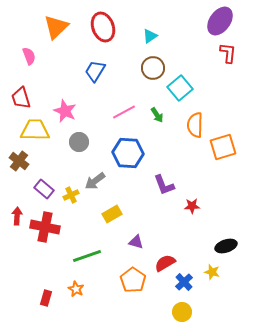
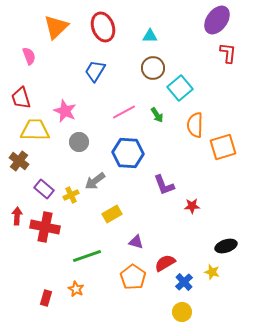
purple ellipse: moved 3 px left, 1 px up
cyan triangle: rotated 35 degrees clockwise
orange pentagon: moved 3 px up
